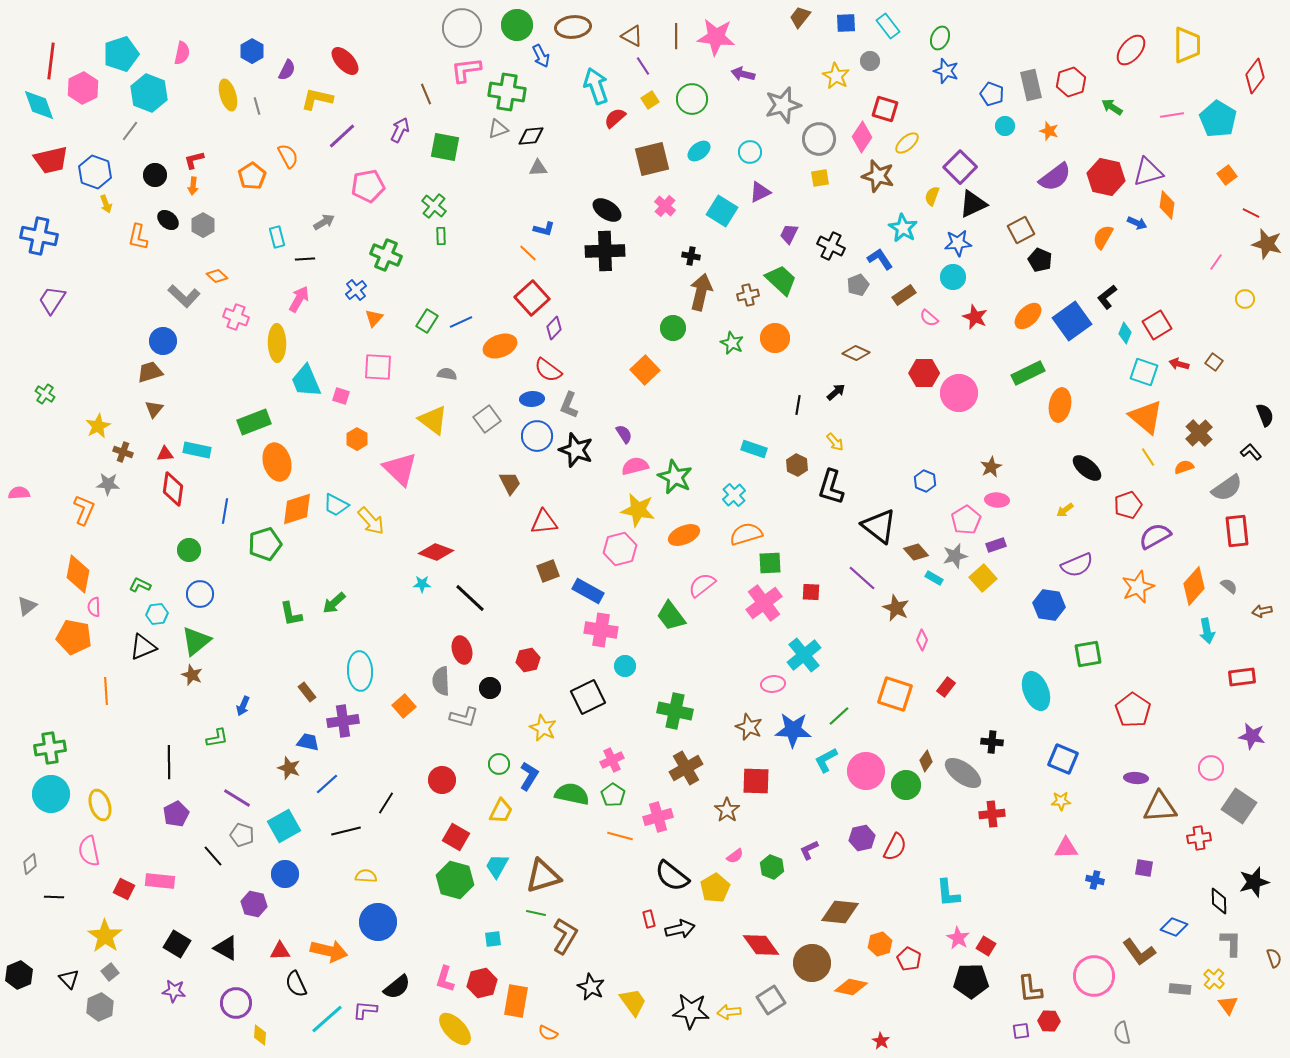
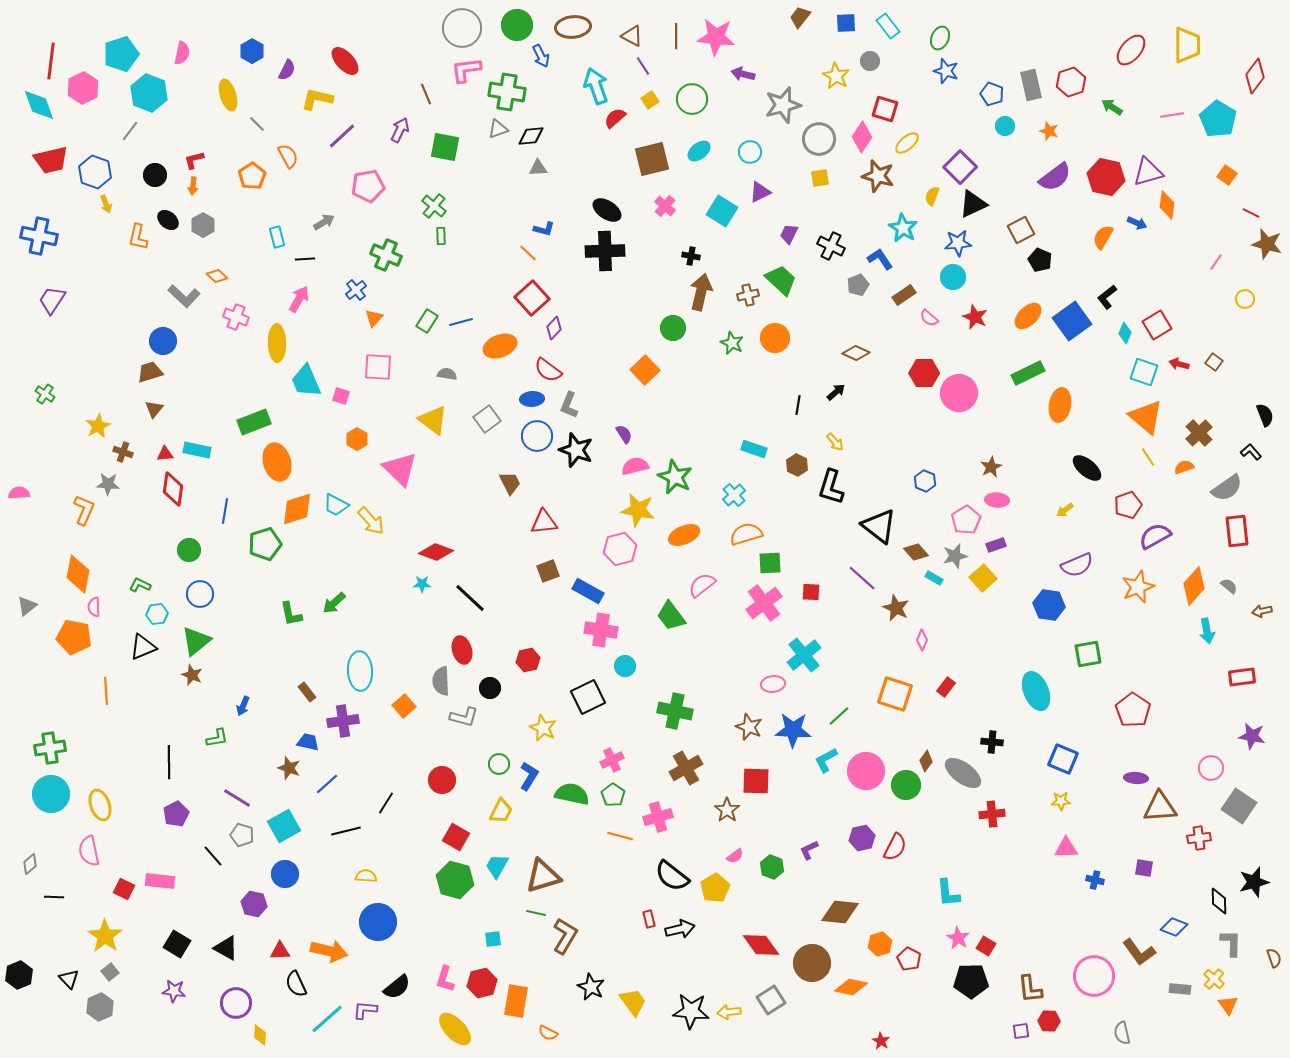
gray line at (257, 106): moved 18 px down; rotated 30 degrees counterclockwise
orange square at (1227, 175): rotated 18 degrees counterclockwise
blue line at (461, 322): rotated 10 degrees clockwise
